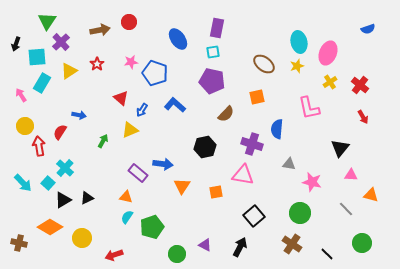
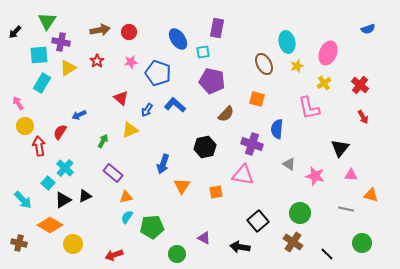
red circle at (129, 22): moved 10 px down
purple cross at (61, 42): rotated 36 degrees counterclockwise
cyan ellipse at (299, 42): moved 12 px left
black arrow at (16, 44): moved 1 px left, 12 px up; rotated 24 degrees clockwise
cyan square at (213, 52): moved 10 px left
cyan square at (37, 57): moved 2 px right, 2 px up
red star at (97, 64): moved 3 px up
brown ellipse at (264, 64): rotated 25 degrees clockwise
yellow triangle at (69, 71): moved 1 px left, 3 px up
blue pentagon at (155, 73): moved 3 px right
yellow cross at (330, 82): moved 6 px left, 1 px down
pink arrow at (21, 95): moved 3 px left, 8 px down
orange square at (257, 97): moved 2 px down; rotated 28 degrees clockwise
blue arrow at (142, 110): moved 5 px right
blue arrow at (79, 115): rotated 144 degrees clockwise
blue arrow at (163, 164): rotated 102 degrees clockwise
gray triangle at (289, 164): rotated 24 degrees clockwise
purple rectangle at (138, 173): moved 25 px left
pink star at (312, 182): moved 3 px right, 6 px up
cyan arrow at (23, 183): moved 17 px down
orange triangle at (126, 197): rotated 24 degrees counterclockwise
black triangle at (87, 198): moved 2 px left, 2 px up
gray line at (346, 209): rotated 35 degrees counterclockwise
black square at (254, 216): moved 4 px right, 5 px down
orange diamond at (50, 227): moved 2 px up
green pentagon at (152, 227): rotated 15 degrees clockwise
yellow circle at (82, 238): moved 9 px left, 6 px down
brown cross at (292, 244): moved 1 px right, 2 px up
purple triangle at (205, 245): moved 1 px left, 7 px up
black arrow at (240, 247): rotated 108 degrees counterclockwise
